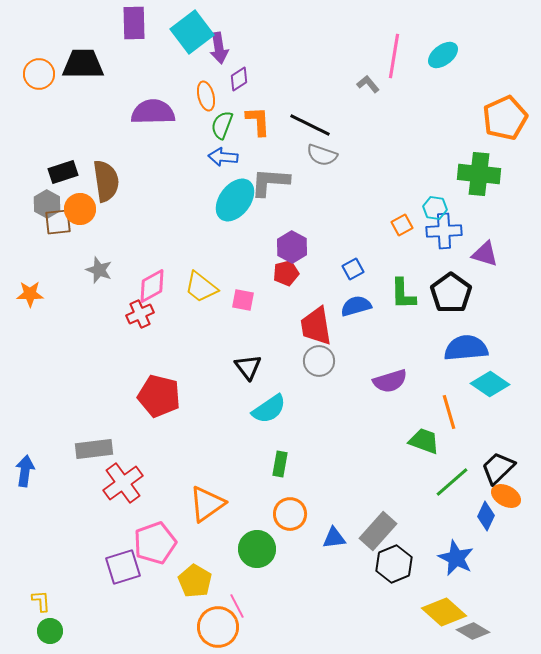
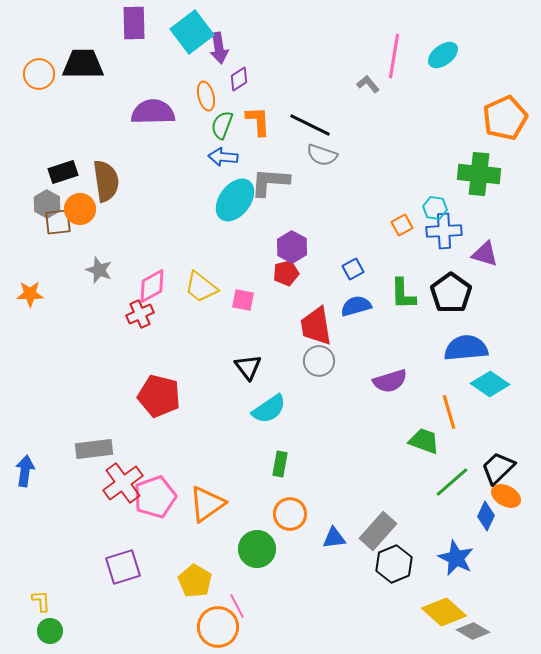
pink pentagon at (155, 543): moved 46 px up
